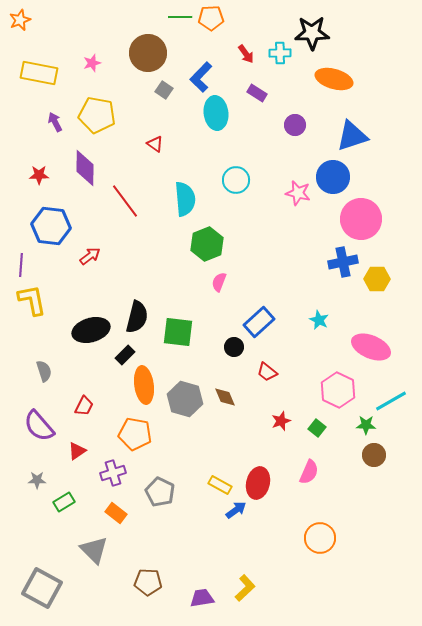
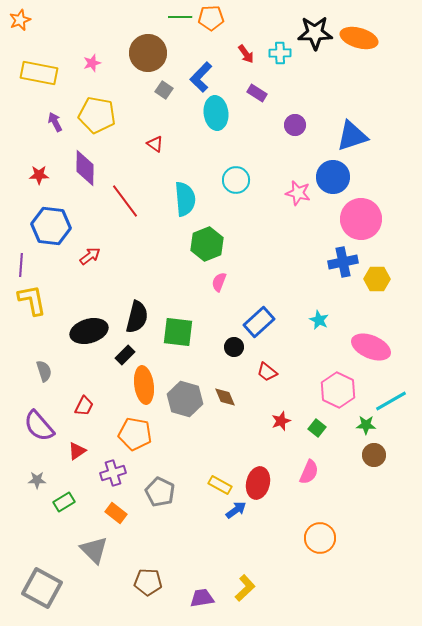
black star at (312, 33): moved 3 px right
orange ellipse at (334, 79): moved 25 px right, 41 px up
black ellipse at (91, 330): moved 2 px left, 1 px down
